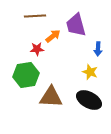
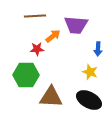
purple trapezoid: rotated 70 degrees counterclockwise
green hexagon: rotated 10 degrees clockwise
